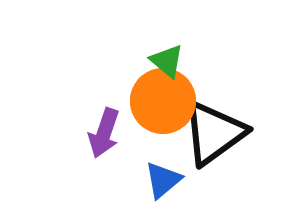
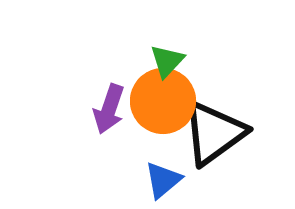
green triangle: rotated 33 degrees clockwise
purple arrow: moved 5 px right, 24 px up
